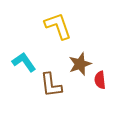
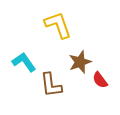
yellow L-shape: moved 1 px up
brown star: moved 2 px up
red semicircle: rotated 30 degrees counterclockwise
